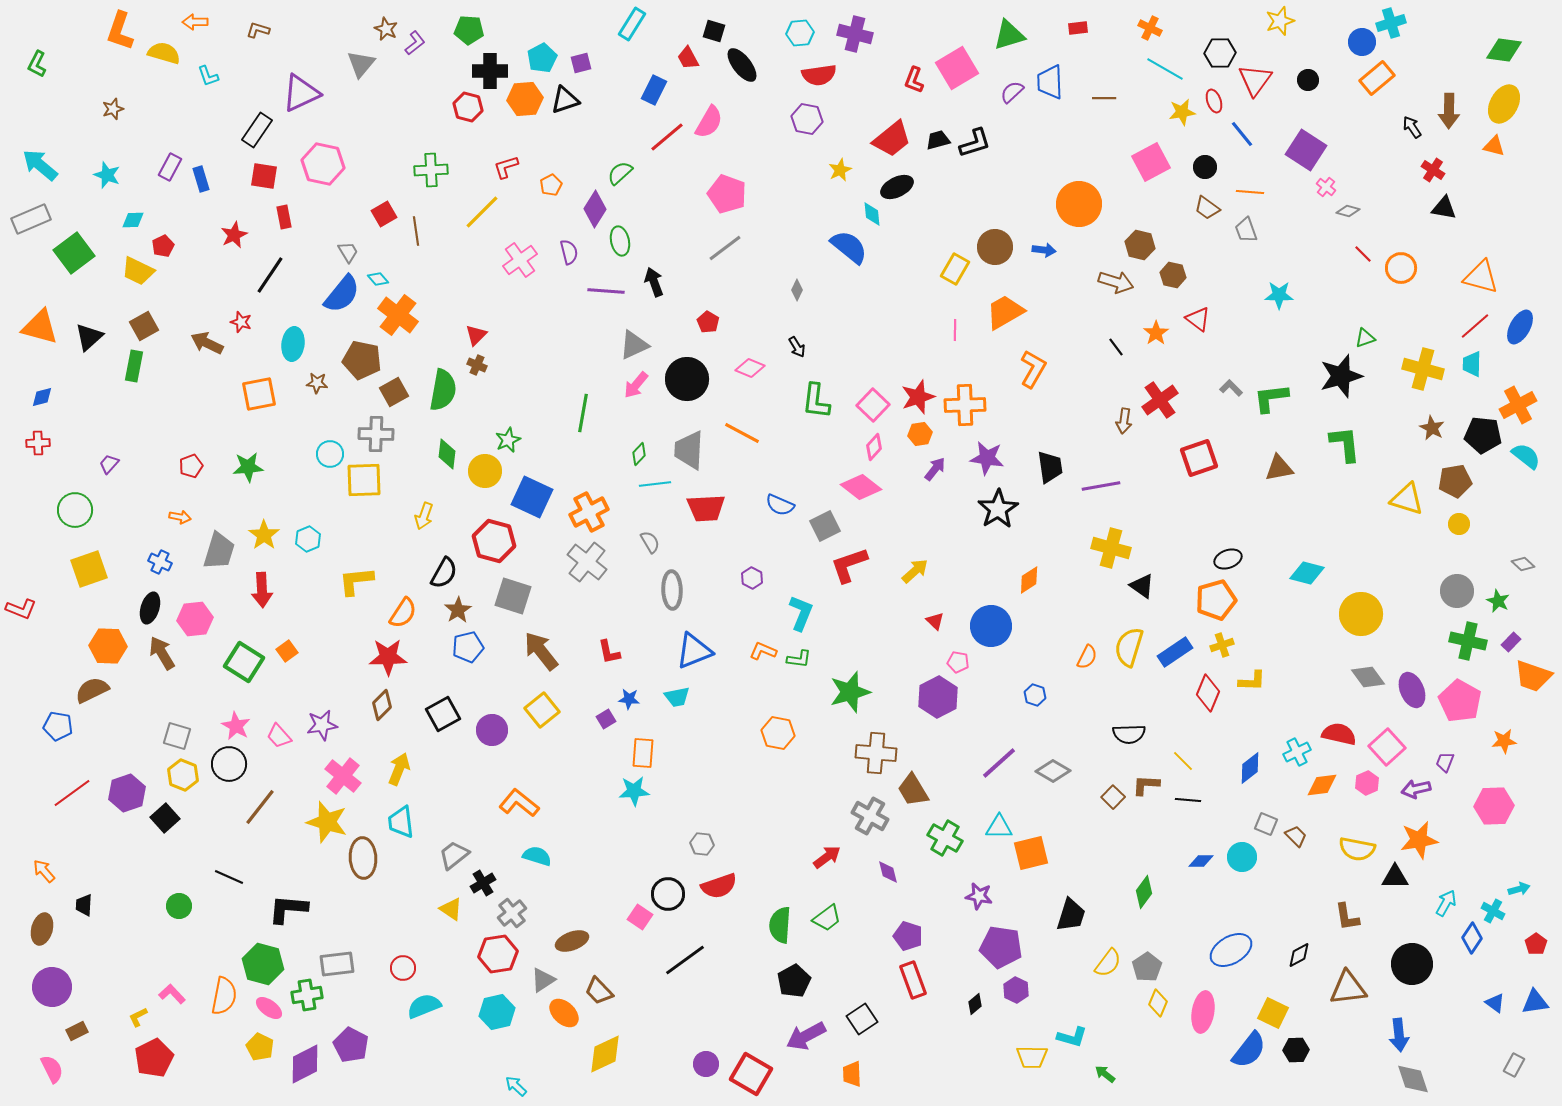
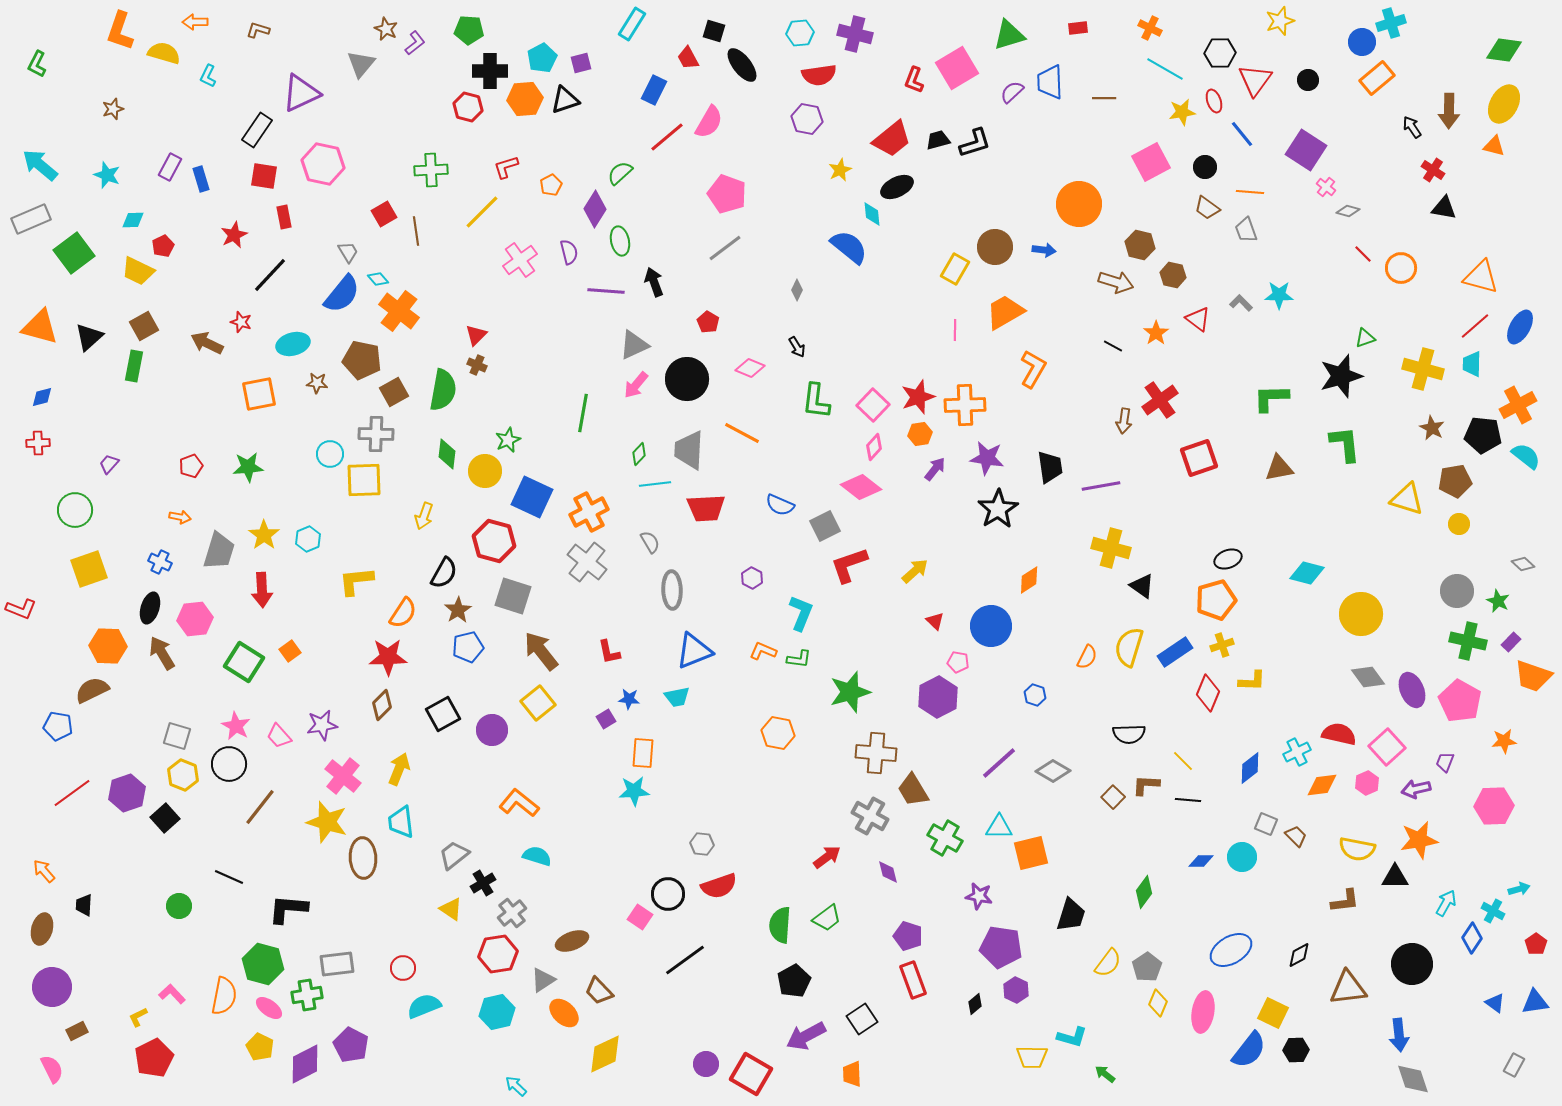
cyan L-shape at (208, 76): rotated 45 degrees clockwise
black line at (270, 275): rotated 9 degrees clockwise
orange cross at (398, 315): moved 1 px right, 4 px up
cyan ellipse at (293, 344): rotated 68 degrees clockwise
black line at (1116, 347): moved 3 px left, 1 px up; rotated 24 degrees counterclockwise
gray L-shape at (1231, 388): moved 10 px right, 85 px up
green L-shape at (1271, 398): rotated 6 degrees clockwise
orange square at (287, 651): moved 3 px right
yellow square at (542, 710): moved 4 px left, 7 px up
brown L-shape at (1347, 917): moved 2 px left, 16 px up; rotated 88 degrees counterclockwise
